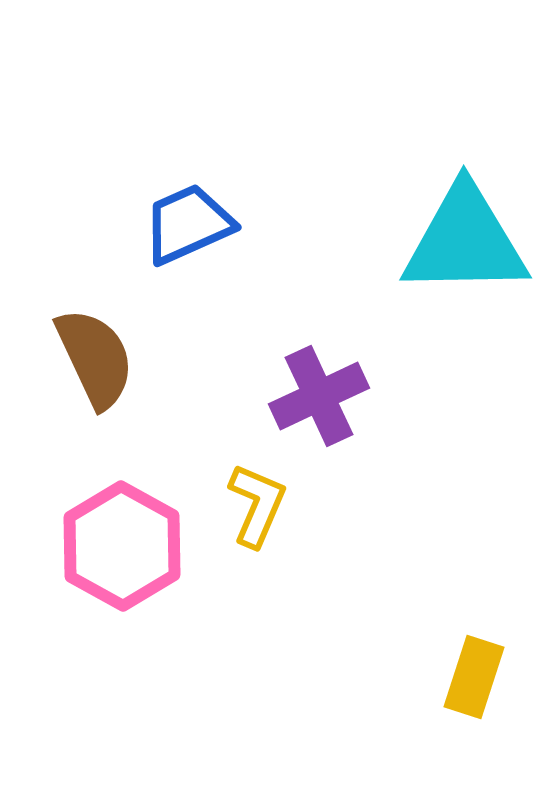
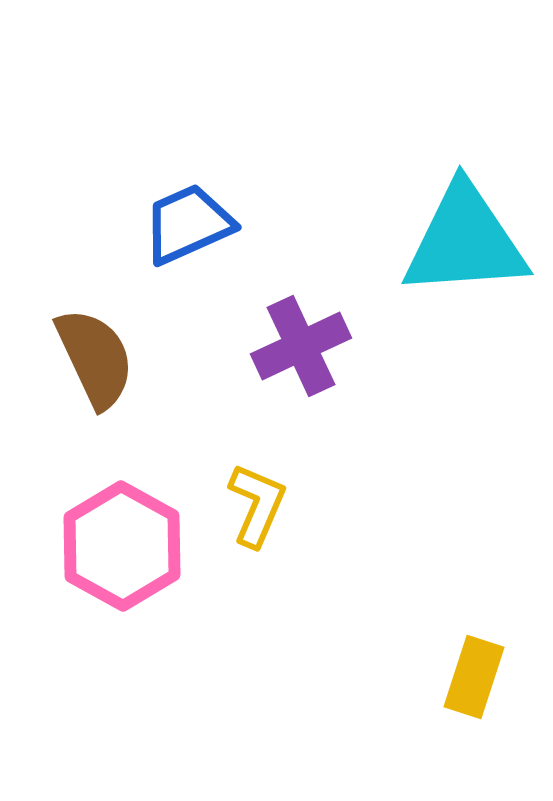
cyan triangle: rotated 3 degrees counterclockwise
purple cross: moved 18 px left, 50 px up
